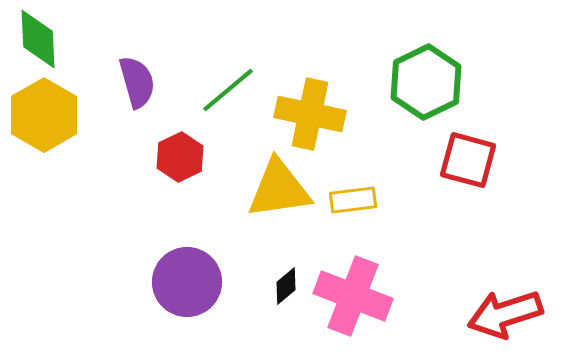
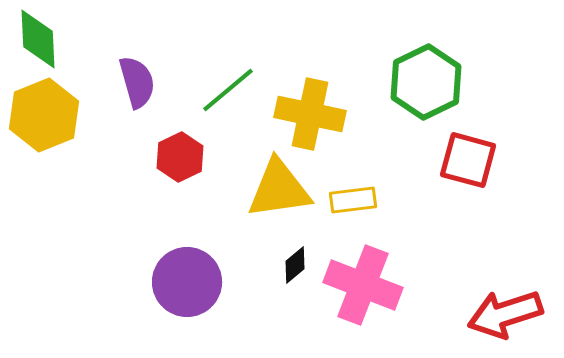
yellow hexagon: rotated 8 degrees clockwise
black diamond: moved 9 px right, 21 px up
pink cross: moved 10 px right, 11 px up
